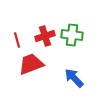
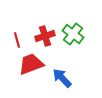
green cross: moved 1 px right, 1 px up; rotated 30 degrees clockwise
blue arrow: moved 12 px left
